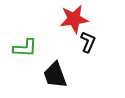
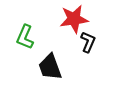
green L-shape: moved 11 px up; rotated 110 degrees clockwise
black trapezoid: moved 5 px left, 8 px up
